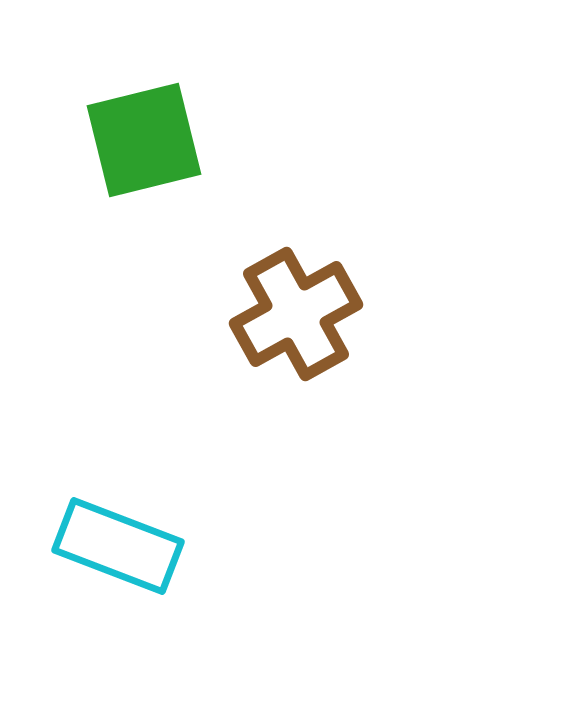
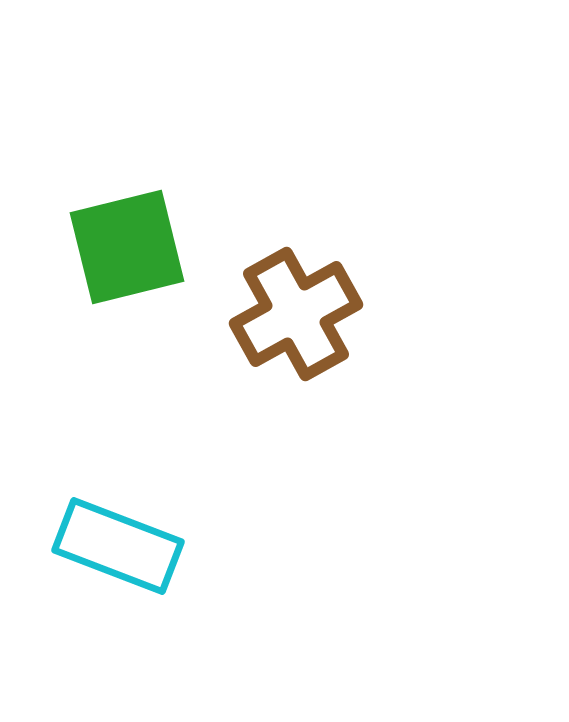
green square: moved 17 px left, 107 px down
